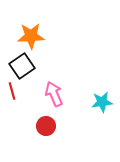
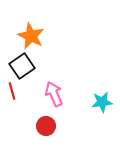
orange star: rotated 28 degrees clockwise
